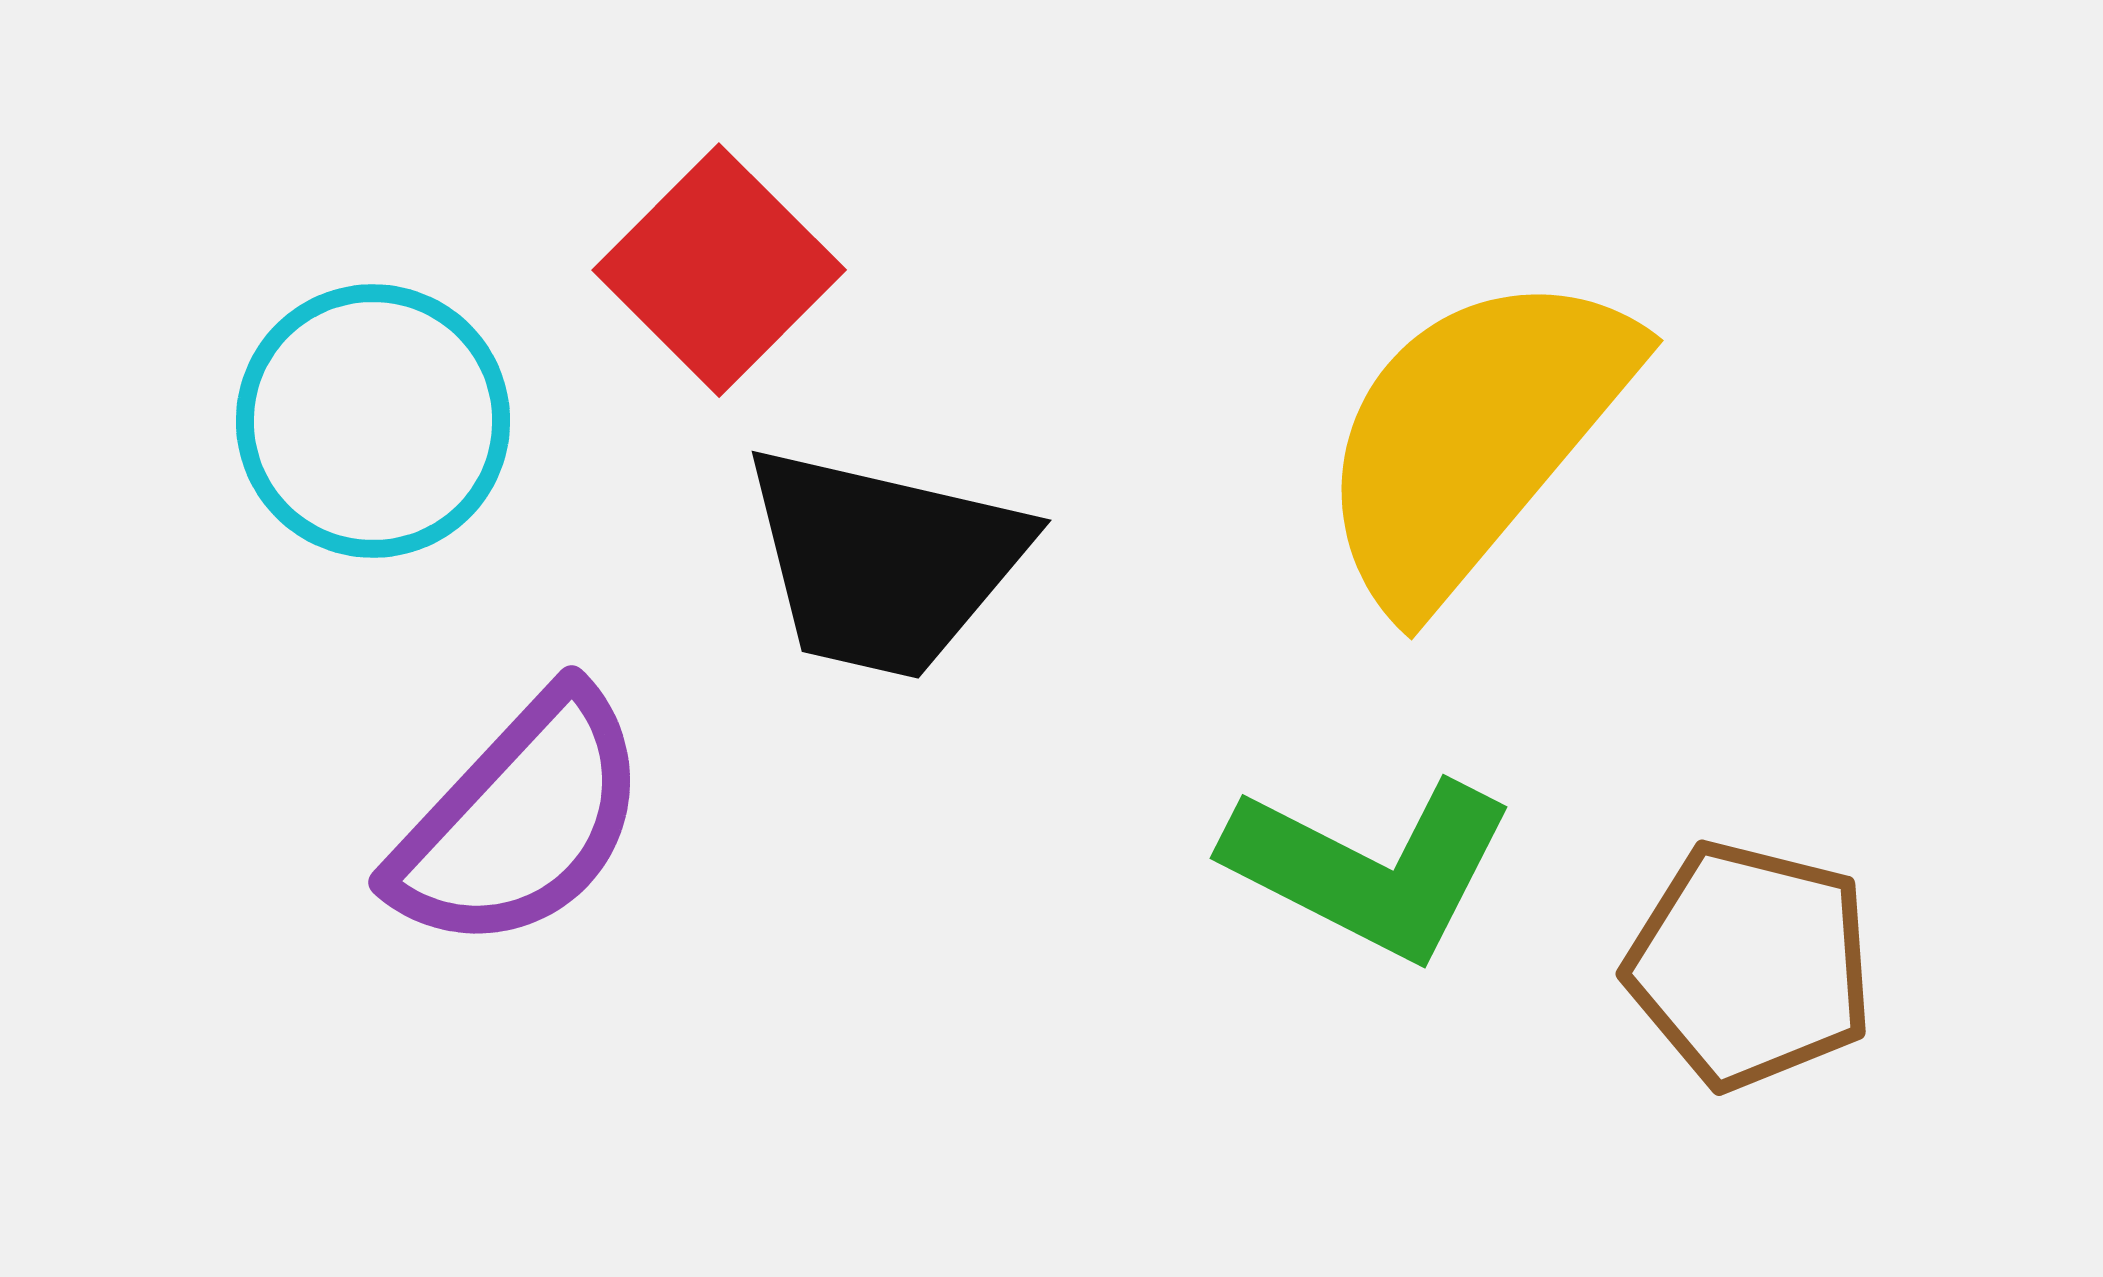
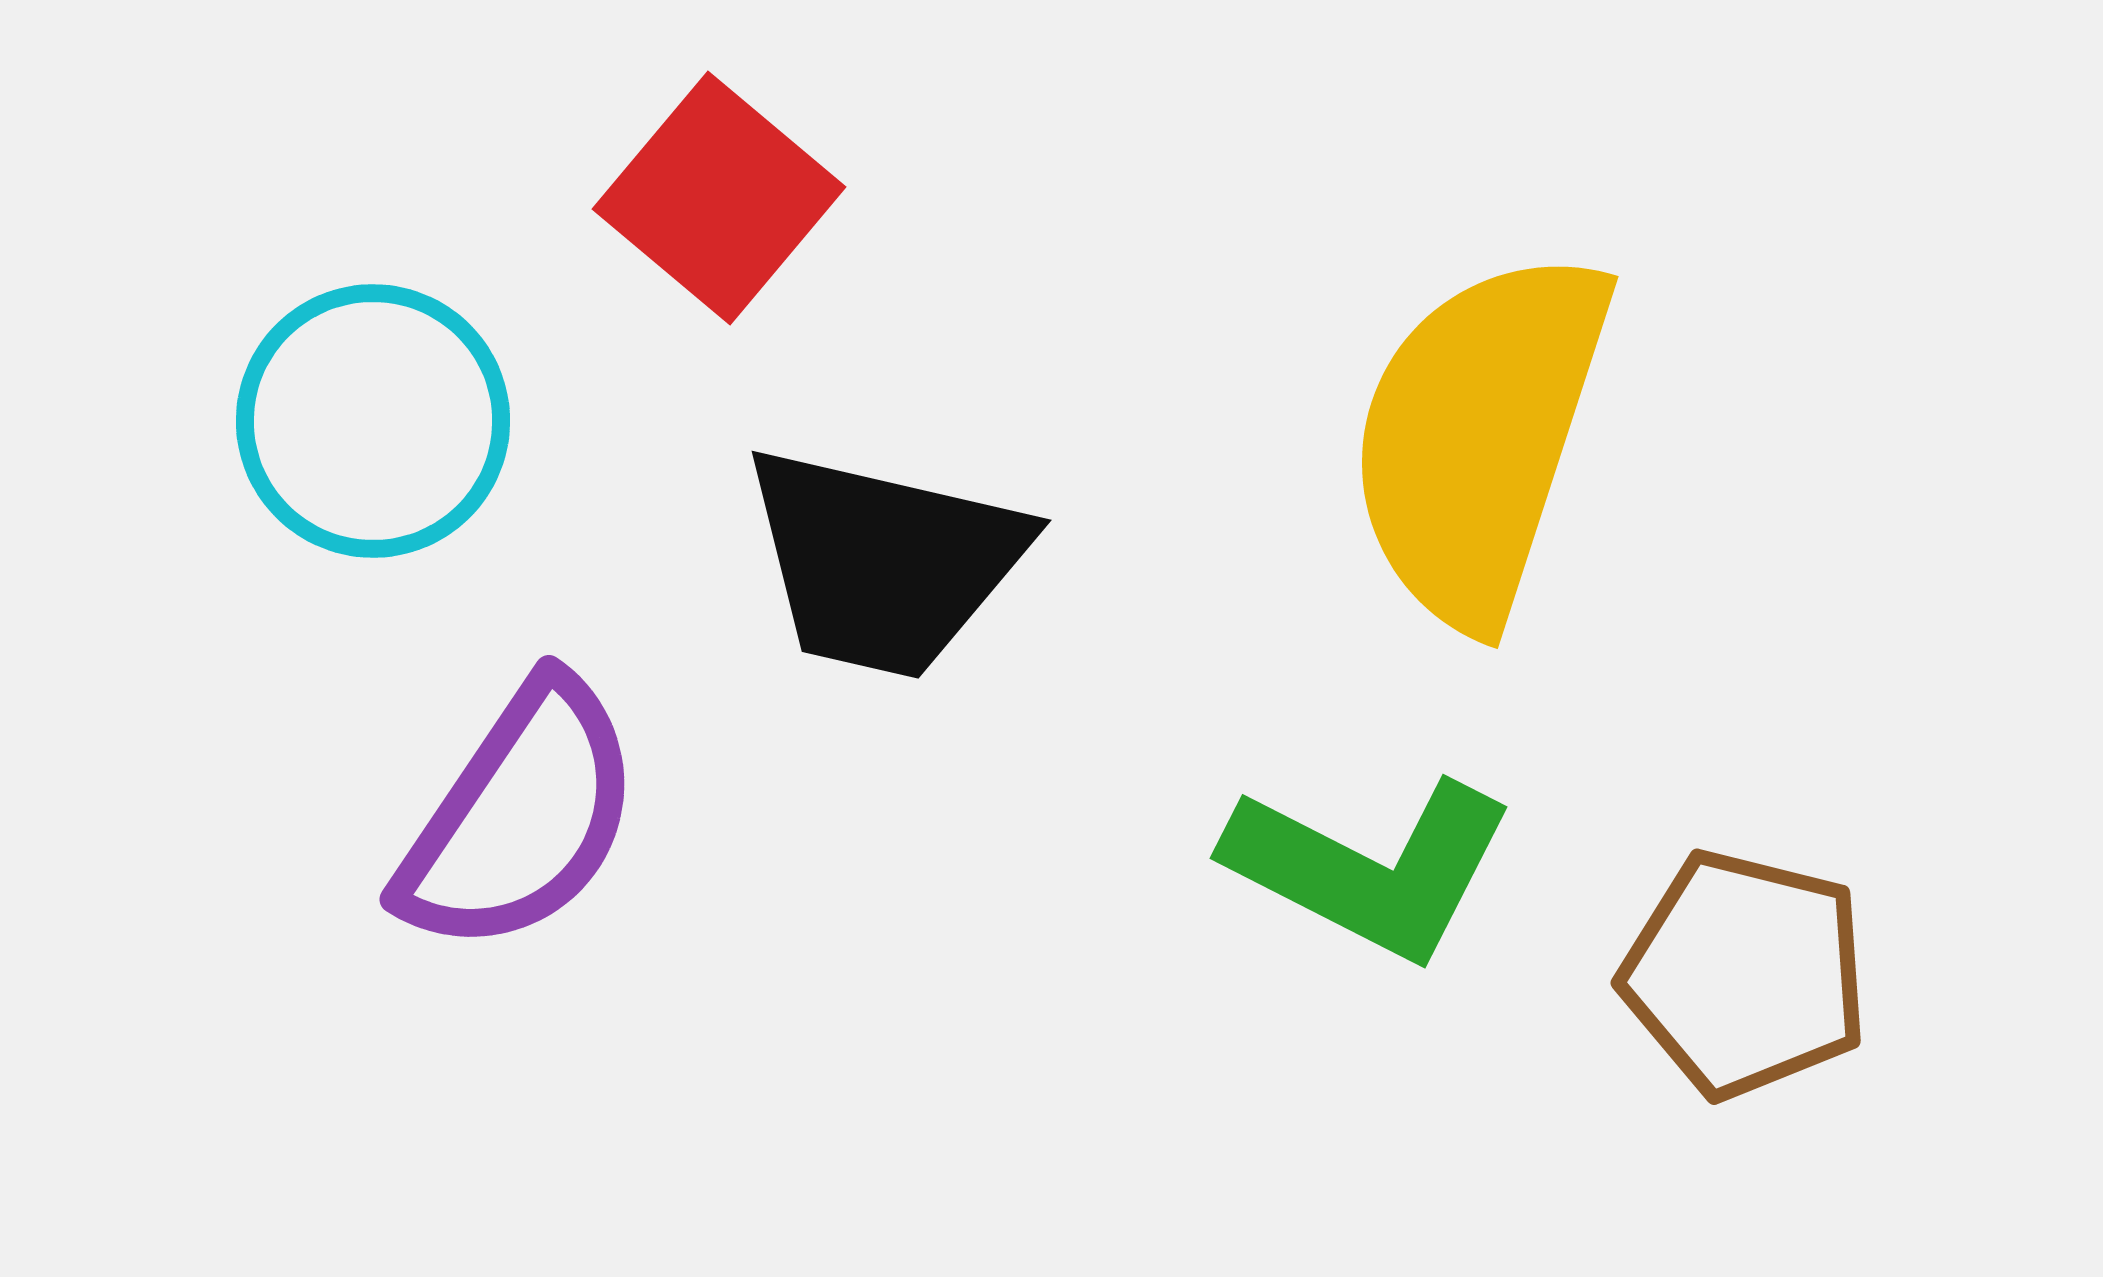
red square: moved 72 px up; rotated 5 degrees counterclockwise
yellow semicircle: moved 5 px right; rotated 22 degrees counterclockwise
purple semicircle: moved 4 px up; rotated 9 degrees counterclockwise
brown pentagon: moved 5 px left, 9 px down
